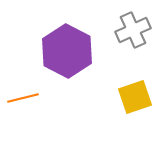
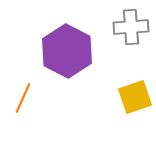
gray cross: moved 2 px left, 3 px up; rotated 20 degrees clockwise
orange line: rotated 52 degrees counterclockwise
